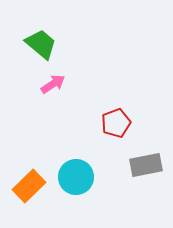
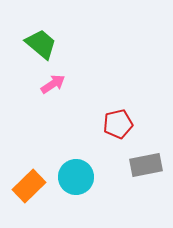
red pentagon: moved 2 px right, 1 px down; rotated 8 degrees clockwise
